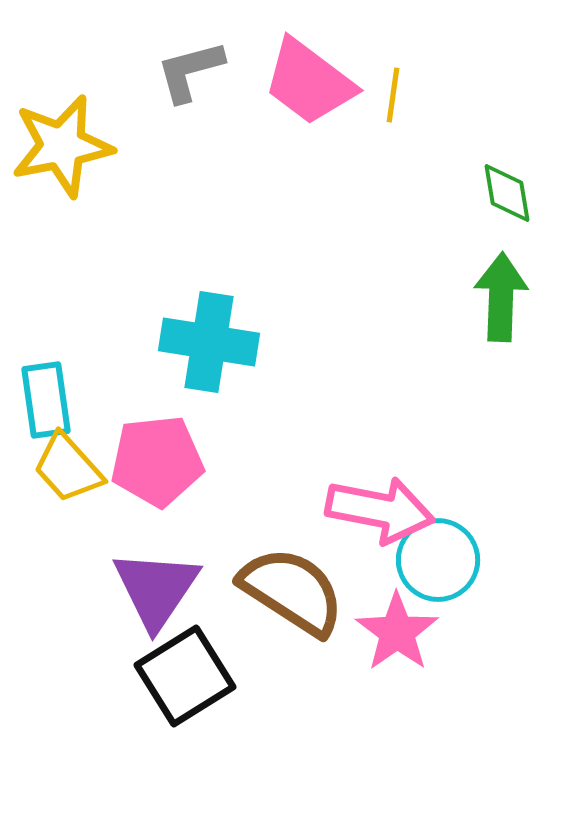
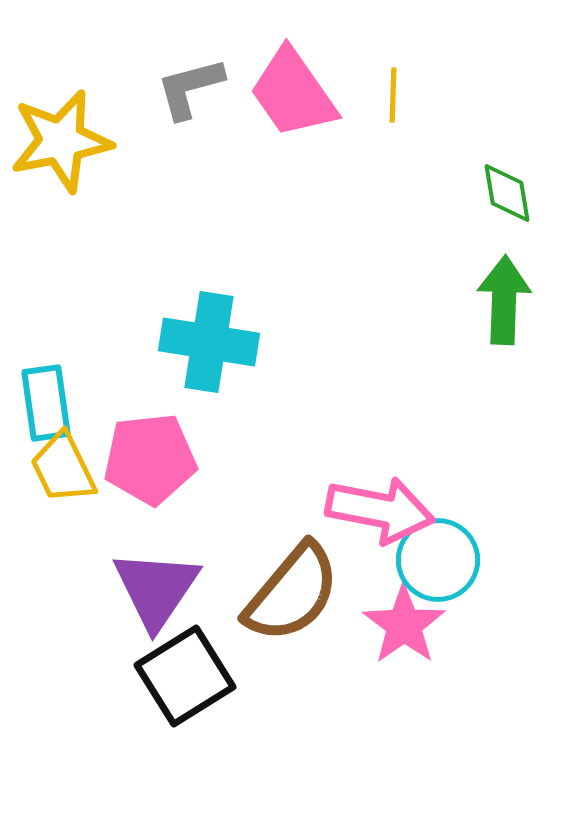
gray L-shape: moved 17 px down
pink trapezoid: moved 16 px left, 11 px down; rotated 18 degrees clockwise
yellow line: rotated 6 degrees counterclockwise
yellow star: moved 1 px left, 5 px up
green arrow: moved 3 px right, 3 px down
cyan rectangle: moved 3 px down
pink pentagon: moved 7 px left, 2 px up
yellow trapezoid: moved 5 px left; rotated 16 degrees clockwise
brown semicircle: moved 2 px down; rotated 97 degrees clockwise
pink star: moved 7 px right, 7 px up
